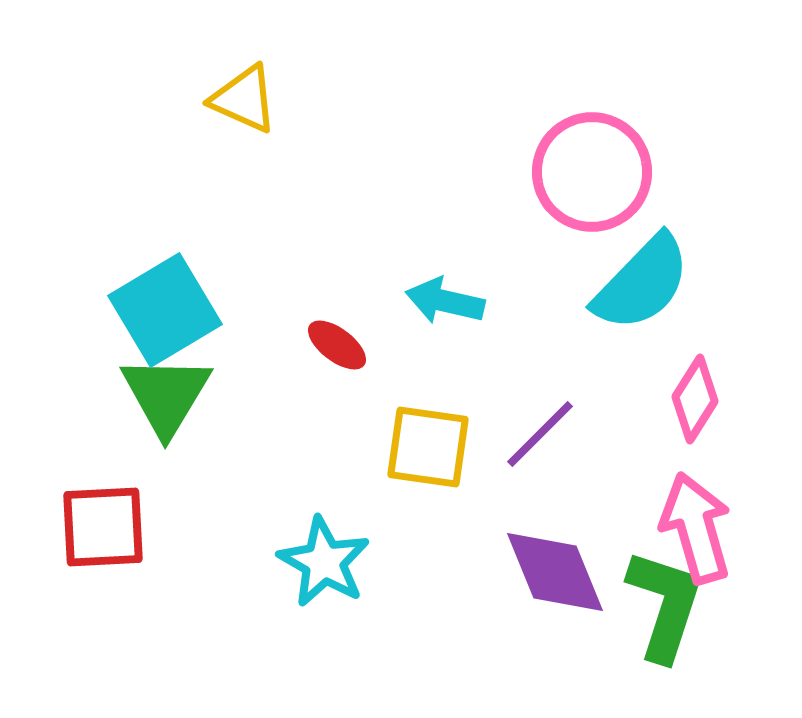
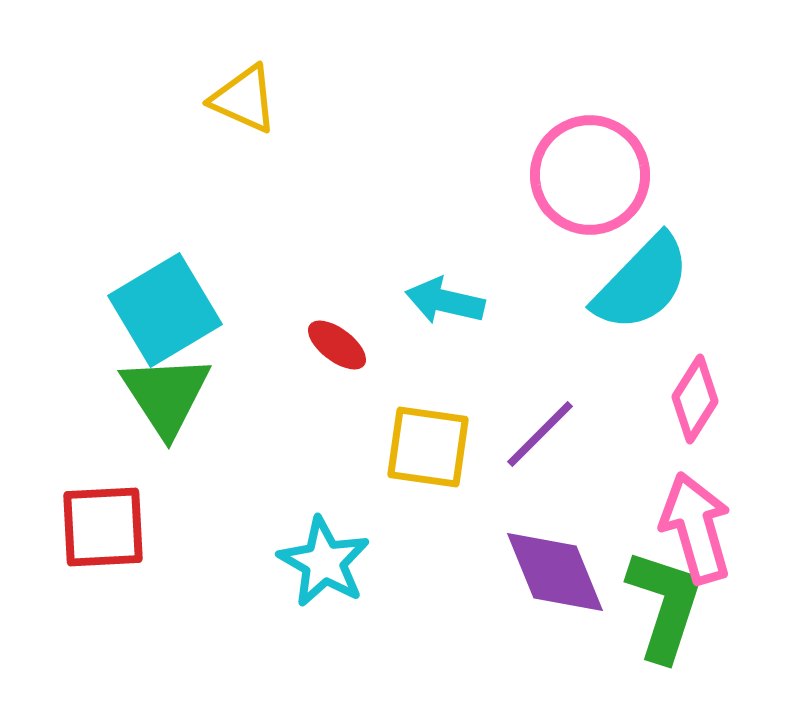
pink circle: moved 2 px left, 3 px down
green triangle: rotated 4 degrees counterclockwise
